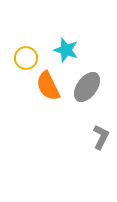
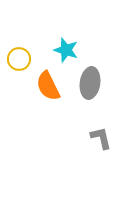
yellow circle: moved 7 px left, 1 px down
gray ellipse: moved 3 px right, 4 px up; rotated 28 degrees counterclockwise
gray L-shape: moved 1 px down; rotated 40 degrees counterclockwise
